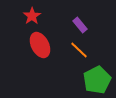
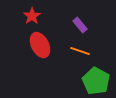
orange line: moved 1 px right, 1 px down; rotated 24 degrees counterclockwise
green pentagon: moved 1 px left, 1 px down; rotated 16 degrees counterclockwise
